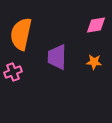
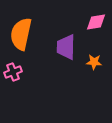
pink diamond: moved 3 px up
purple trapezoid: moved 9 px right, 10 px up
